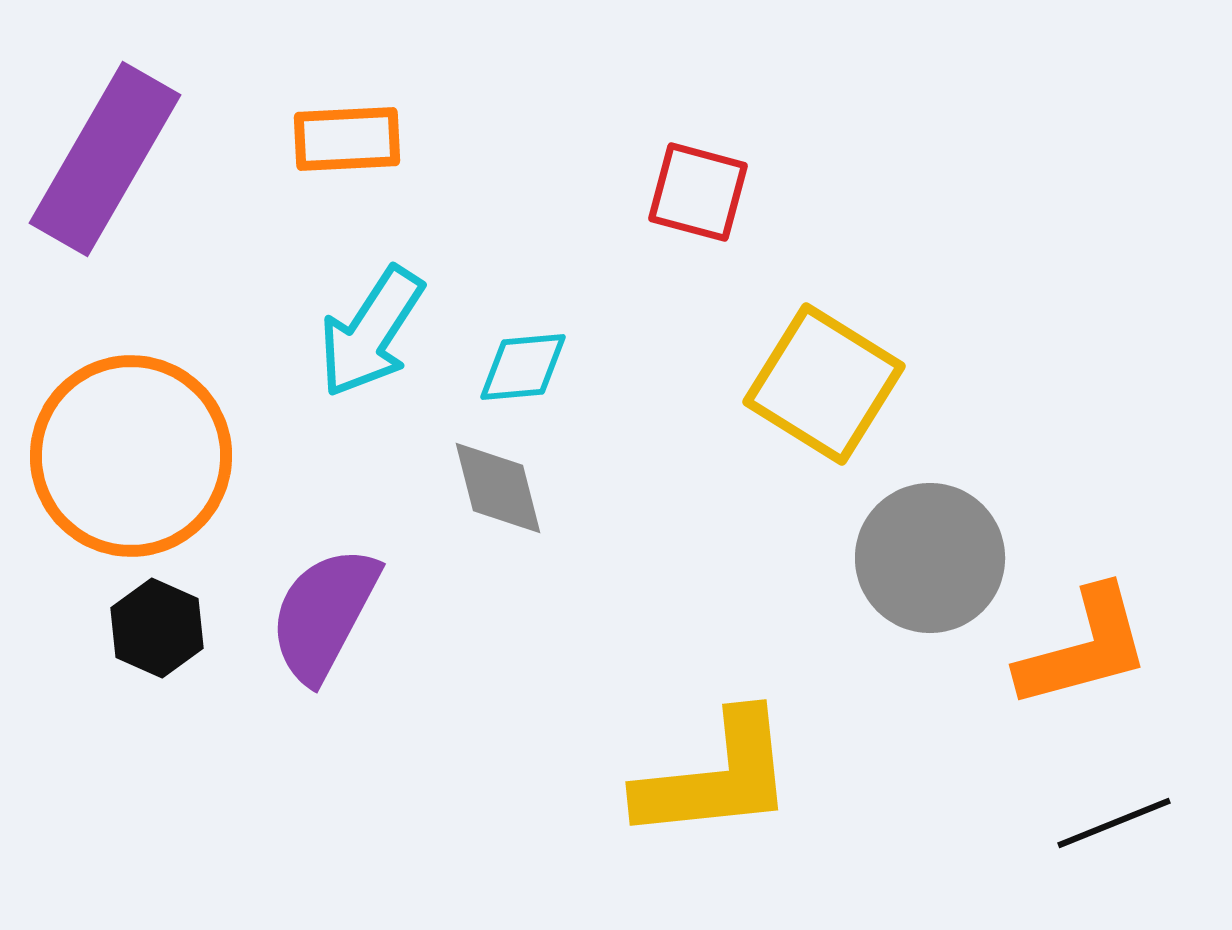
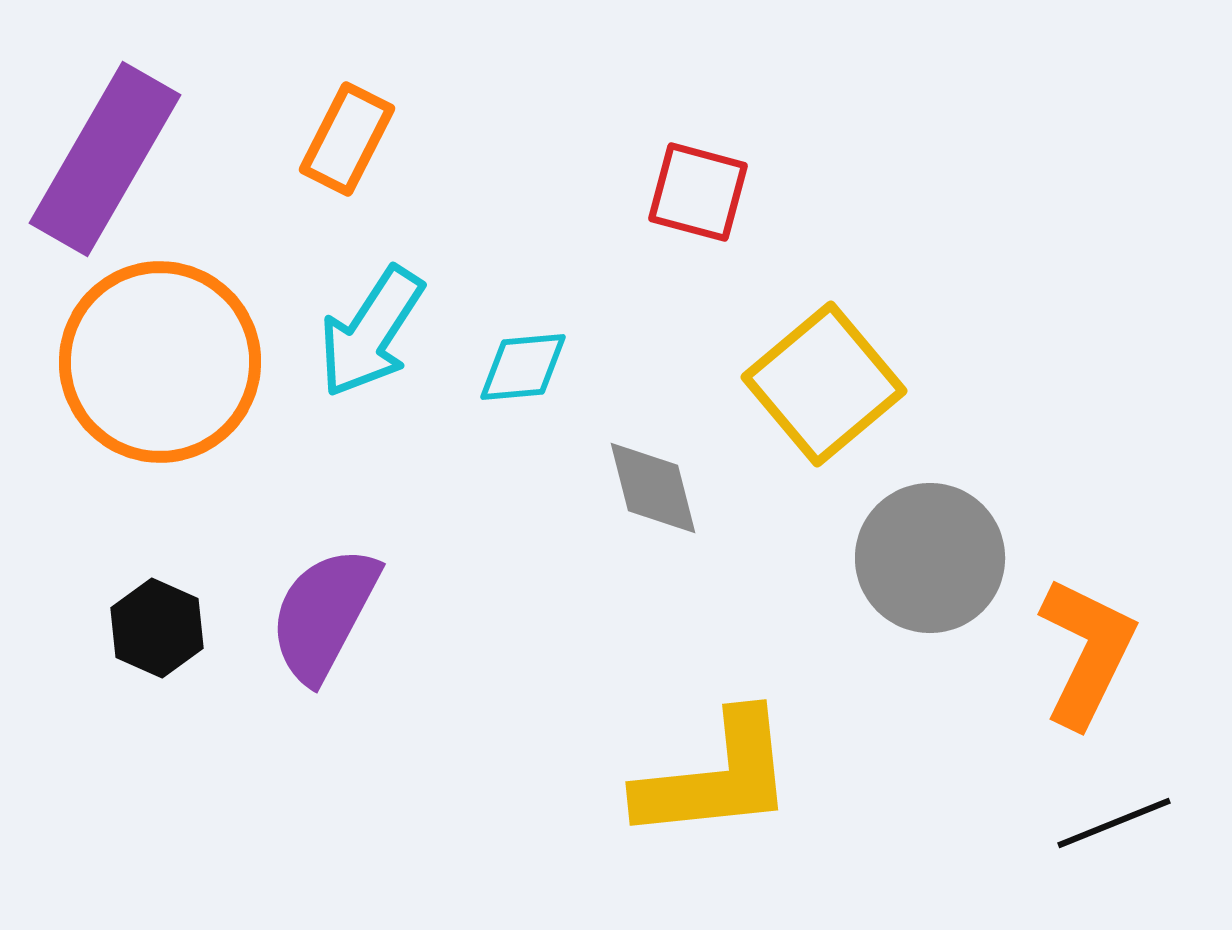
orange rectangle: rotated 60 degrees counterclockwise
yellow square: rotated 18 degrees clockwise
orange circle: moved 29 px right, 94 px up
gray diamond: moved 155 px right
orange L-shape: moved 3 px right, 4 px down; rotated 49 degrees counterclockwise
